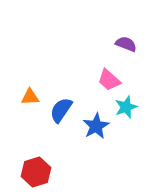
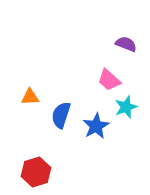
blue semicircle: moved 5 px down; rotated 16 degrees counterclockwise
